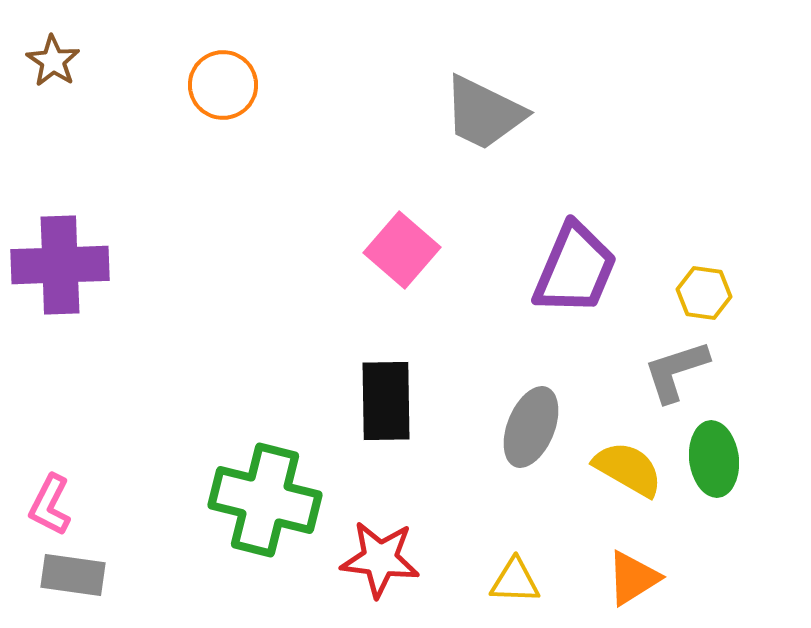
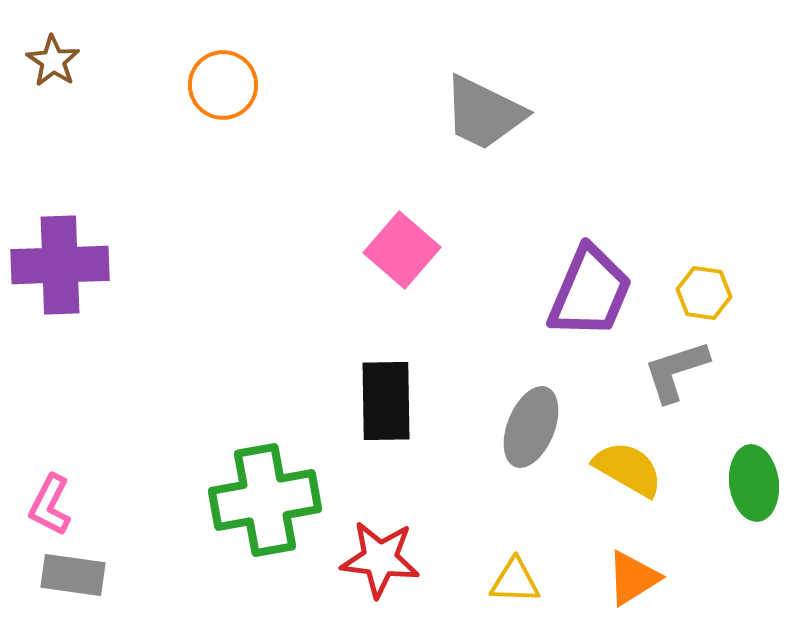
purple trapezoid: moved 15 px right, 23 px down
green ellipse: moved 40 px right, 24 px down
green cross: rotated 24 degrees counterclockwise
